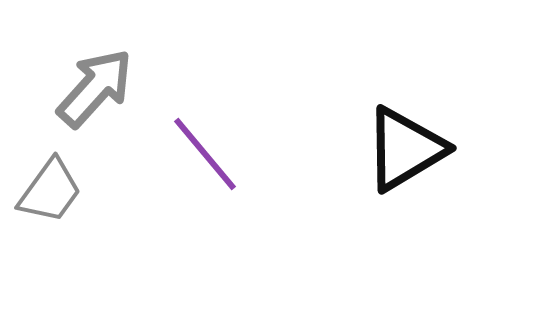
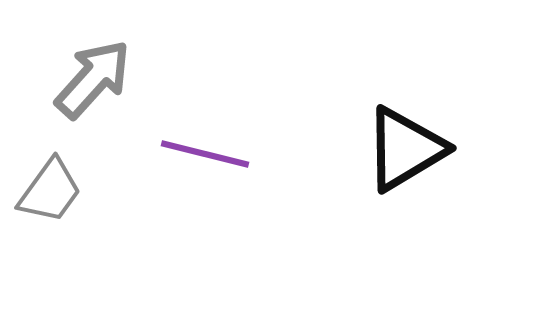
gray arrow: moved 2 px left, 9 px up
purple line: rotated 36 degrees counterclockwise
